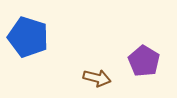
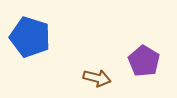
blue pentagon: moved 2 px right
